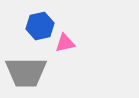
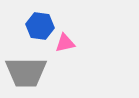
blue hexagon: rotated 20 degrees clockwise
